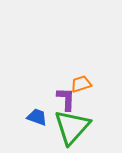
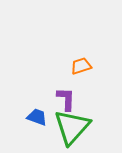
orange trapezoid: moved 18 px up
